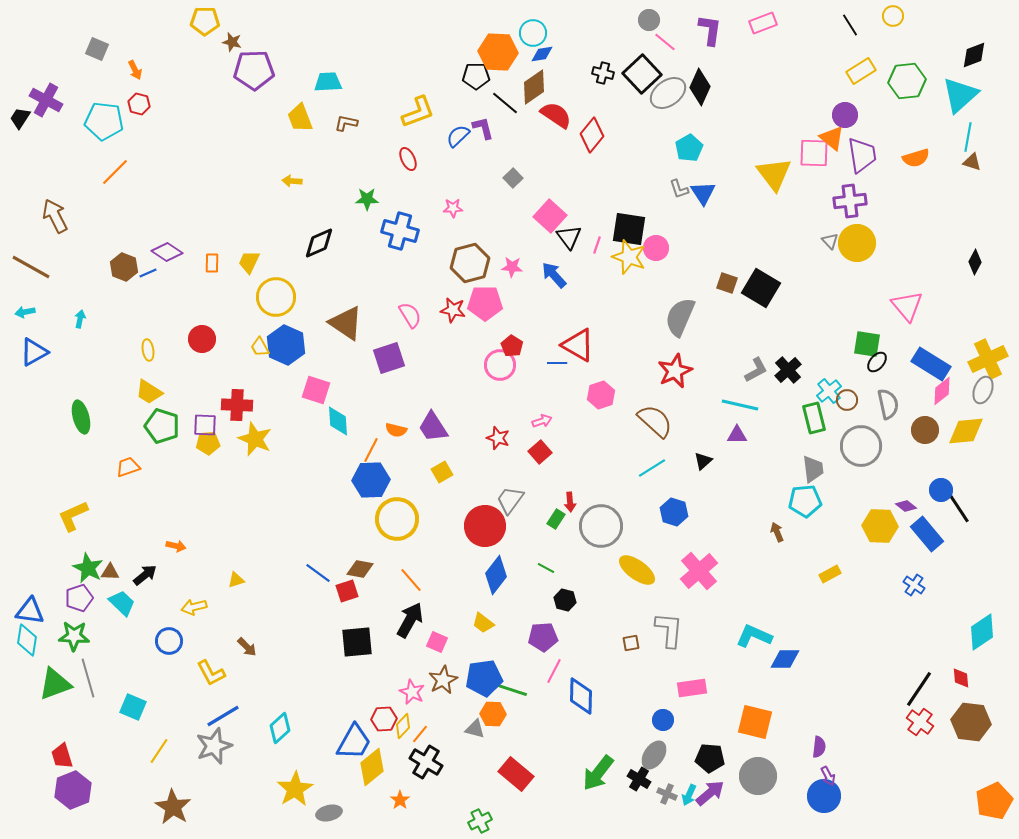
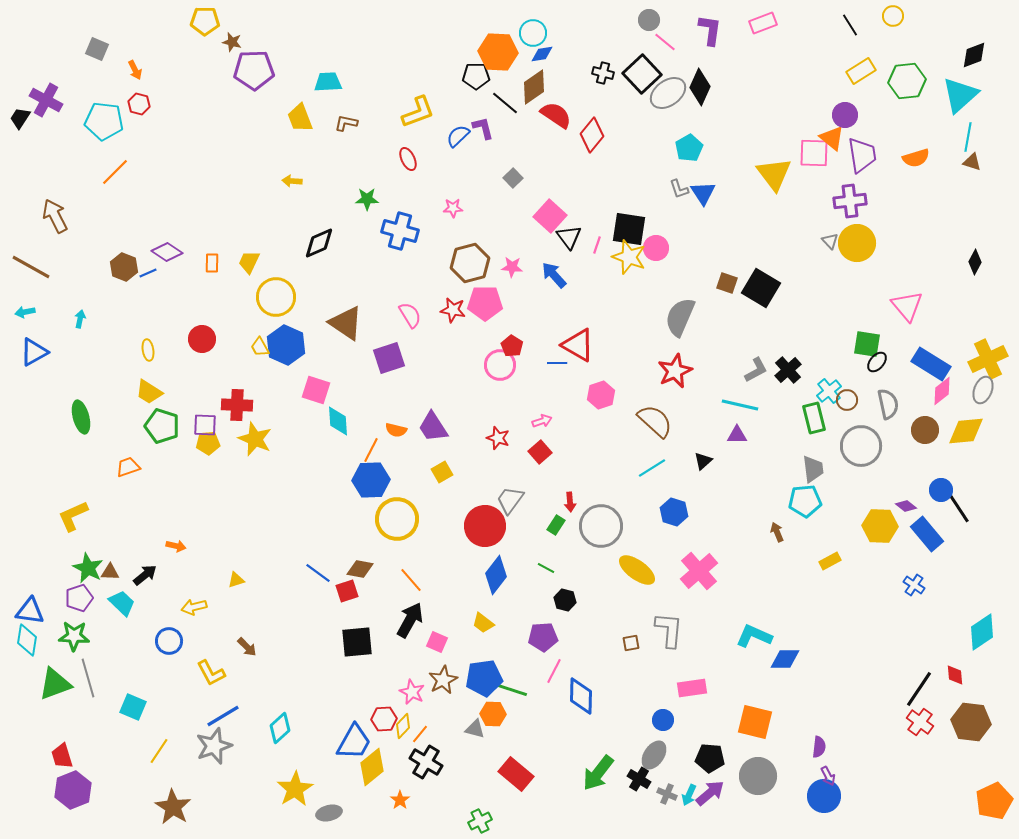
green rectangle at (556, 519): moved 6 px down
yellow rectangle at (830, 574): moved 13 px up
red diamond at (961, 678): moved 6 px left, 3 px up
